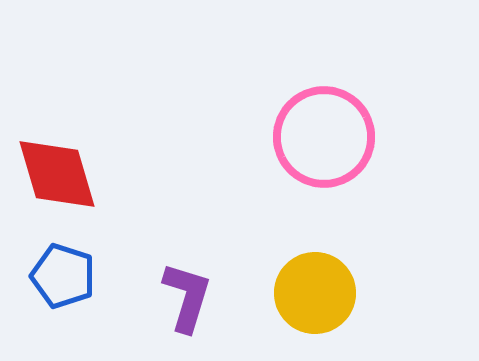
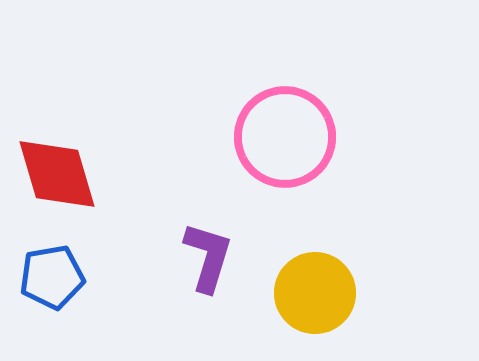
pink circle: moved 39 px left
blue pentagon: moved 11 px left, 1 px down; rotated 28 degrees counterclockwise
purple L-shape: moved 21 px right, 40 px up
